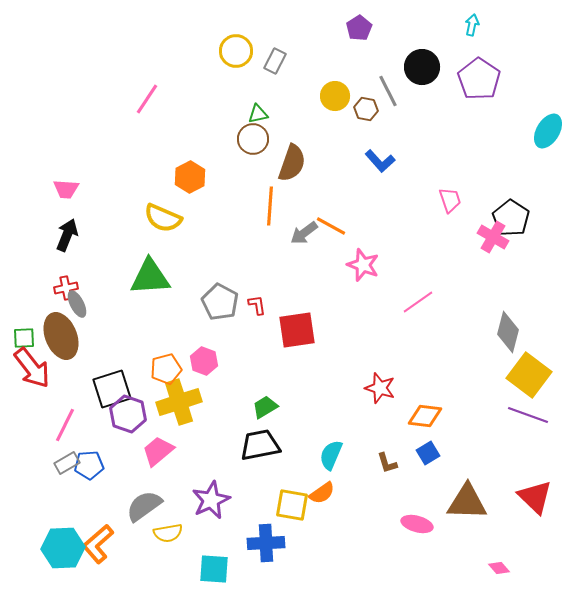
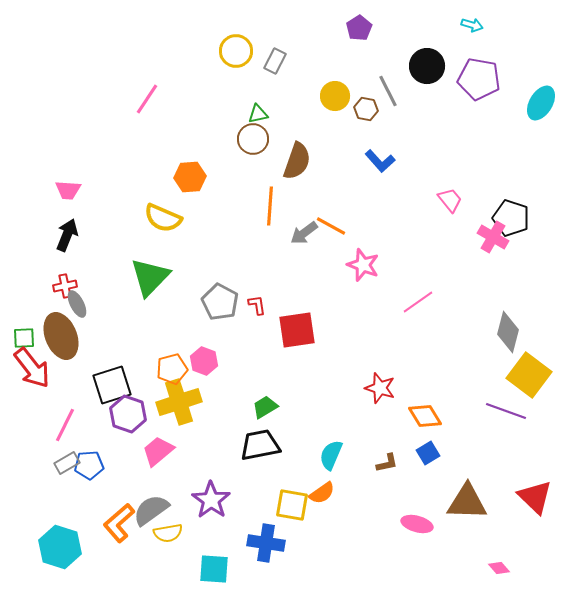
cyan arrow at (472, 25): rotated 95 degrees clockwise
black circle at (422, 67): moved 5 px right, 1 px up
purple pentagon at (479, 79): rotated 24 degrees counterclockwise
cyan ellipse at (548, 131): moved 7 px left, 28 px up
brown semicircle at (292, 163): moved 5 px right, 2 px up
orange hexagon at (190, 177): rotated 24 degrees clockwise
pink trapezoid at (66, 189): moved 2 px right, 1 px down
pink trapezoid at (450, 200): rotated 20 degrees counterclockwise
black pentagon at (511, 218): rotated 15 degrees counterclockwise
green triangle at (150, 277): rotated 42 degrees counterclockwise
red cross at (66, 288): moved 1 px left, 2 px up
orange pentagon at (166, 369): moved 6 px right
black square at (112, 389): moved 4 px up
purple line at (528, 415): moved 22 px left, 4 px up
orange diamond at (425, 416): rotated 52 degrees clockwise
brown L-shape at (387, 463): rotated 85 degrees counterclockwise
purple star at (211, 500): rotated 12 degrees counterclockwise
gray semicircle at (144, 506): moved 7 px right, 4 px down
blue cross at (266, 543): rotated 12 degrees clockwise
orange L-shape at (98, 544): moved 21 px right, 21 px up
cyan hexagon at (63, 548): moved 3 px left, 1 px up; rotated 21 degrees clockwise
